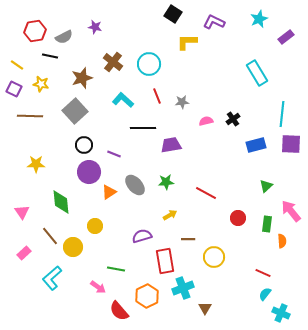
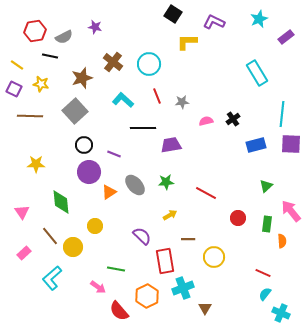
purple semicircle at (142, 236): rotated 60 degrees clockwise
